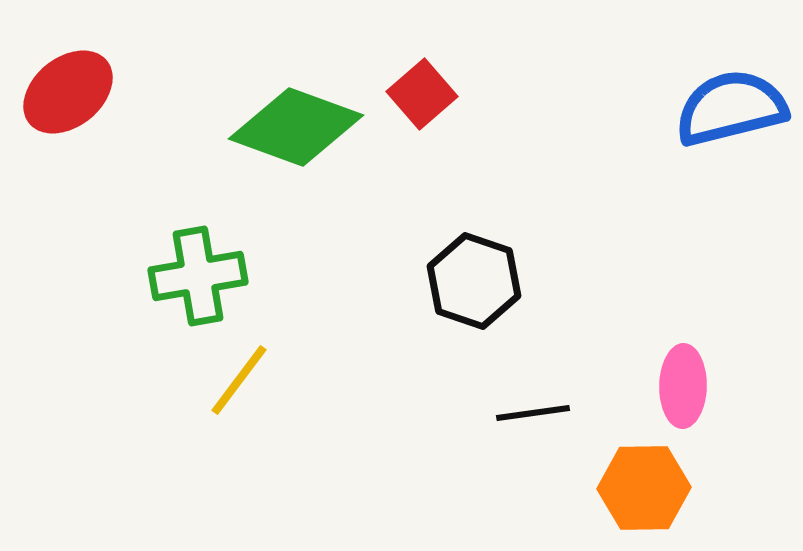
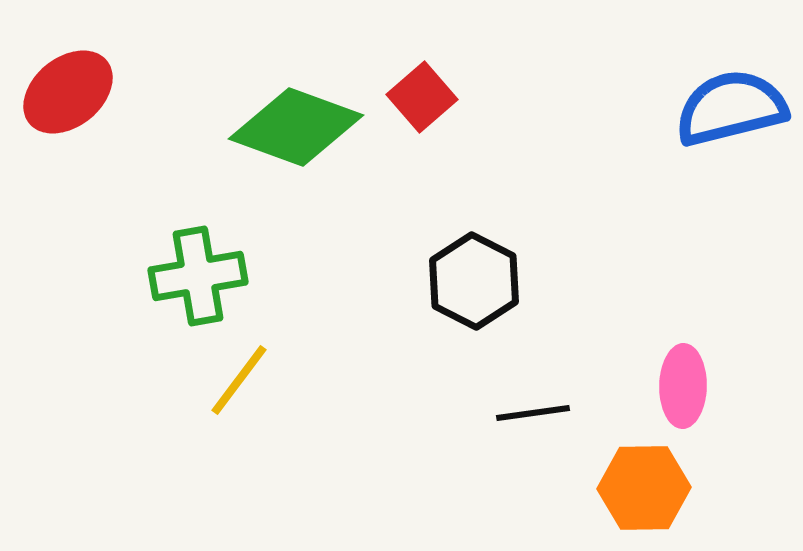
red square: moved 3 px down
black hexagon: rotated 8 degrees clockwise
